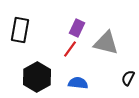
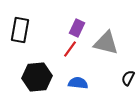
black hexagon: rotated 24 degrees clockwise
